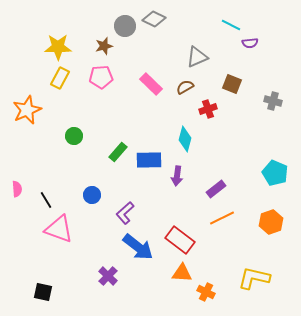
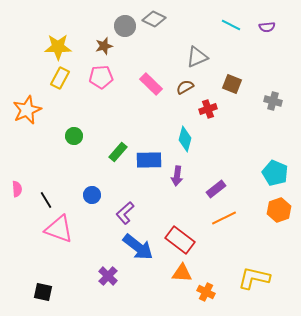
purple semicircle: moved 17 px right, 16 px up
orange line: moved 2 px right
orange hexagon: moved 8 px right, 12 px up
